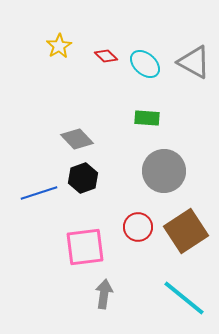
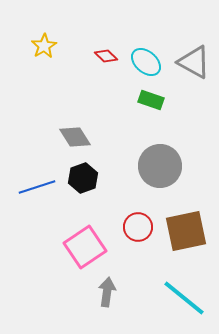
yellow star: moved 15 px left
cyan ellipse: moved 1 px right, 2 px up
green rectangle: moved 4 px right, 18 px up; rotated 15 degrees clockwise
gray diamond: moved 2 px left, 2 px up; rotated 12 degrees clockwise
gray circle: moved 4 px left, 5 px up
blue line: moved 2 px left, 6 px up
brown square: rotated 21 degrees clockwise
pink square: rotated 27 degrees counterclockwise
gray arrow: moved 3 px right, 2 px up
